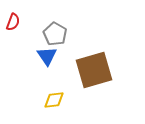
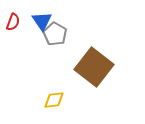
blue triangle: moved 5 px left, 35 px up
brown square: moved 3 px up; rotated 36 degrees counterclockwise
